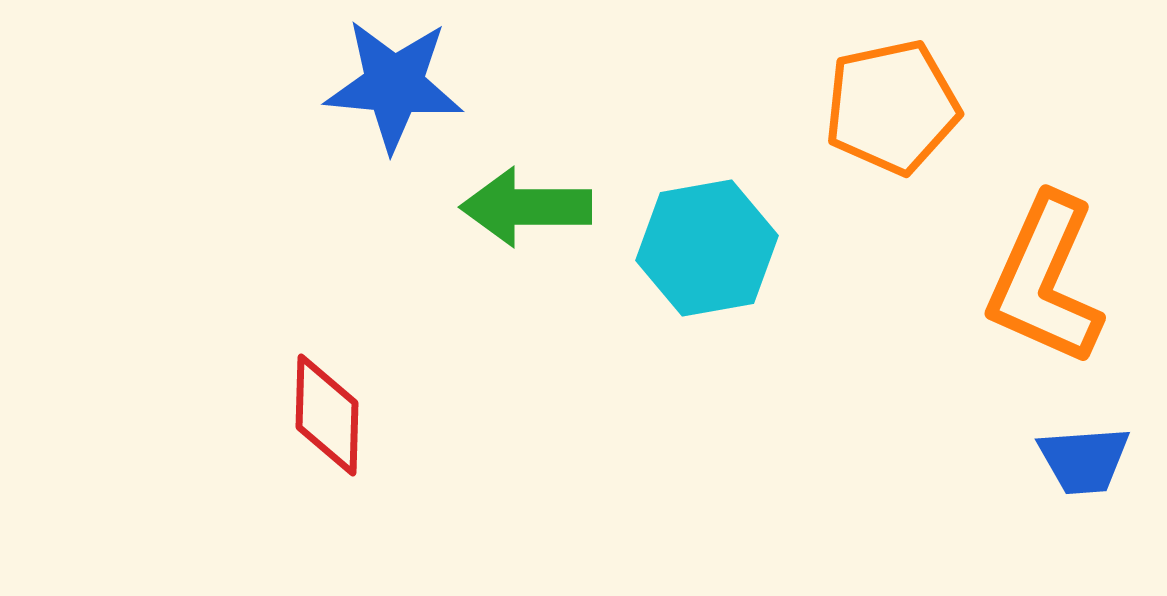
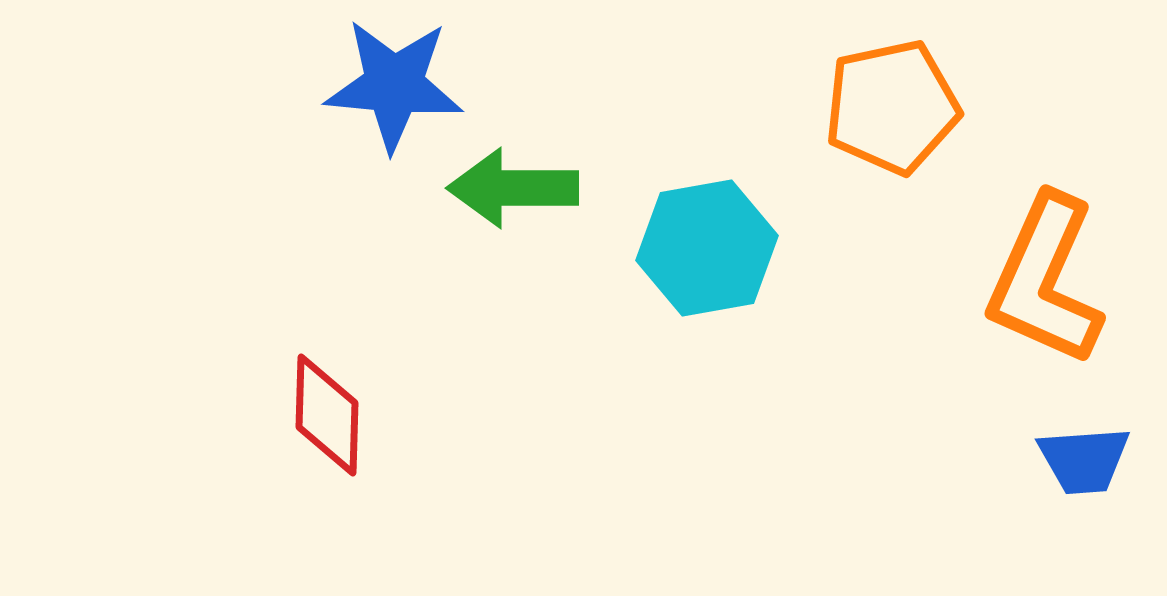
green arrow: moved 13 px left, 19 px up
